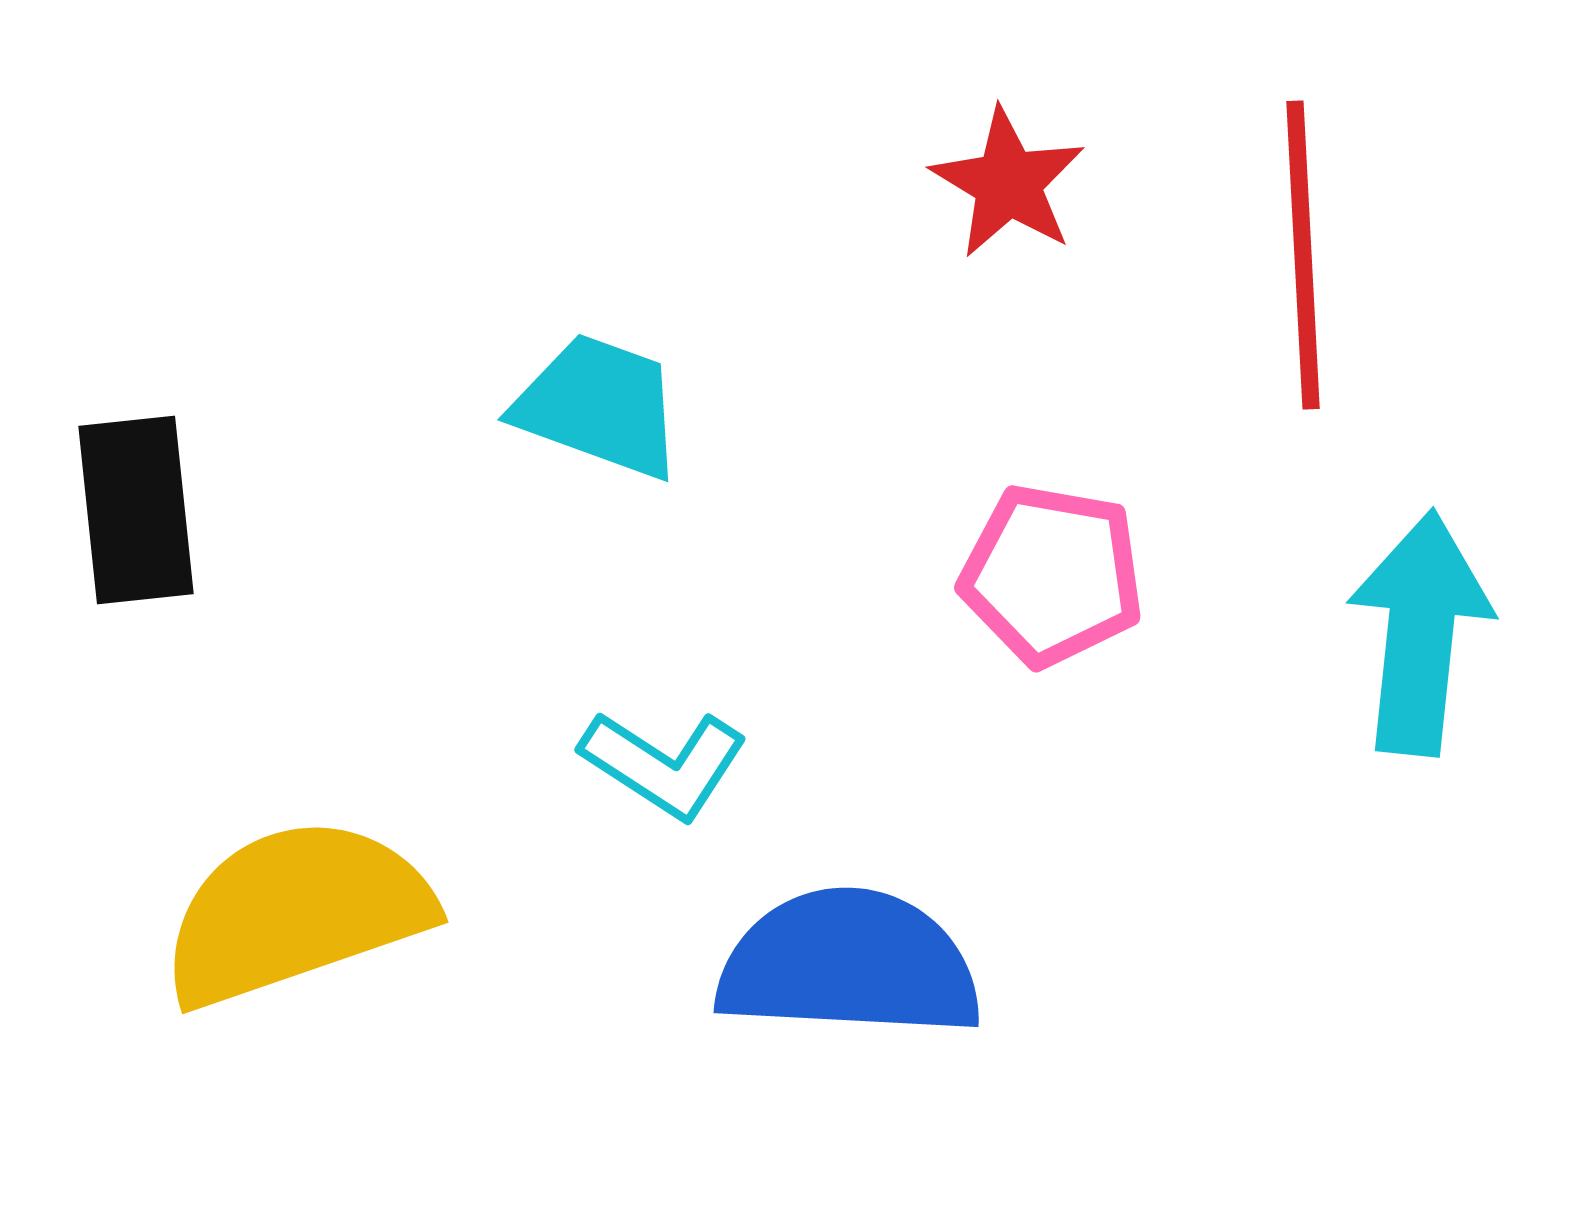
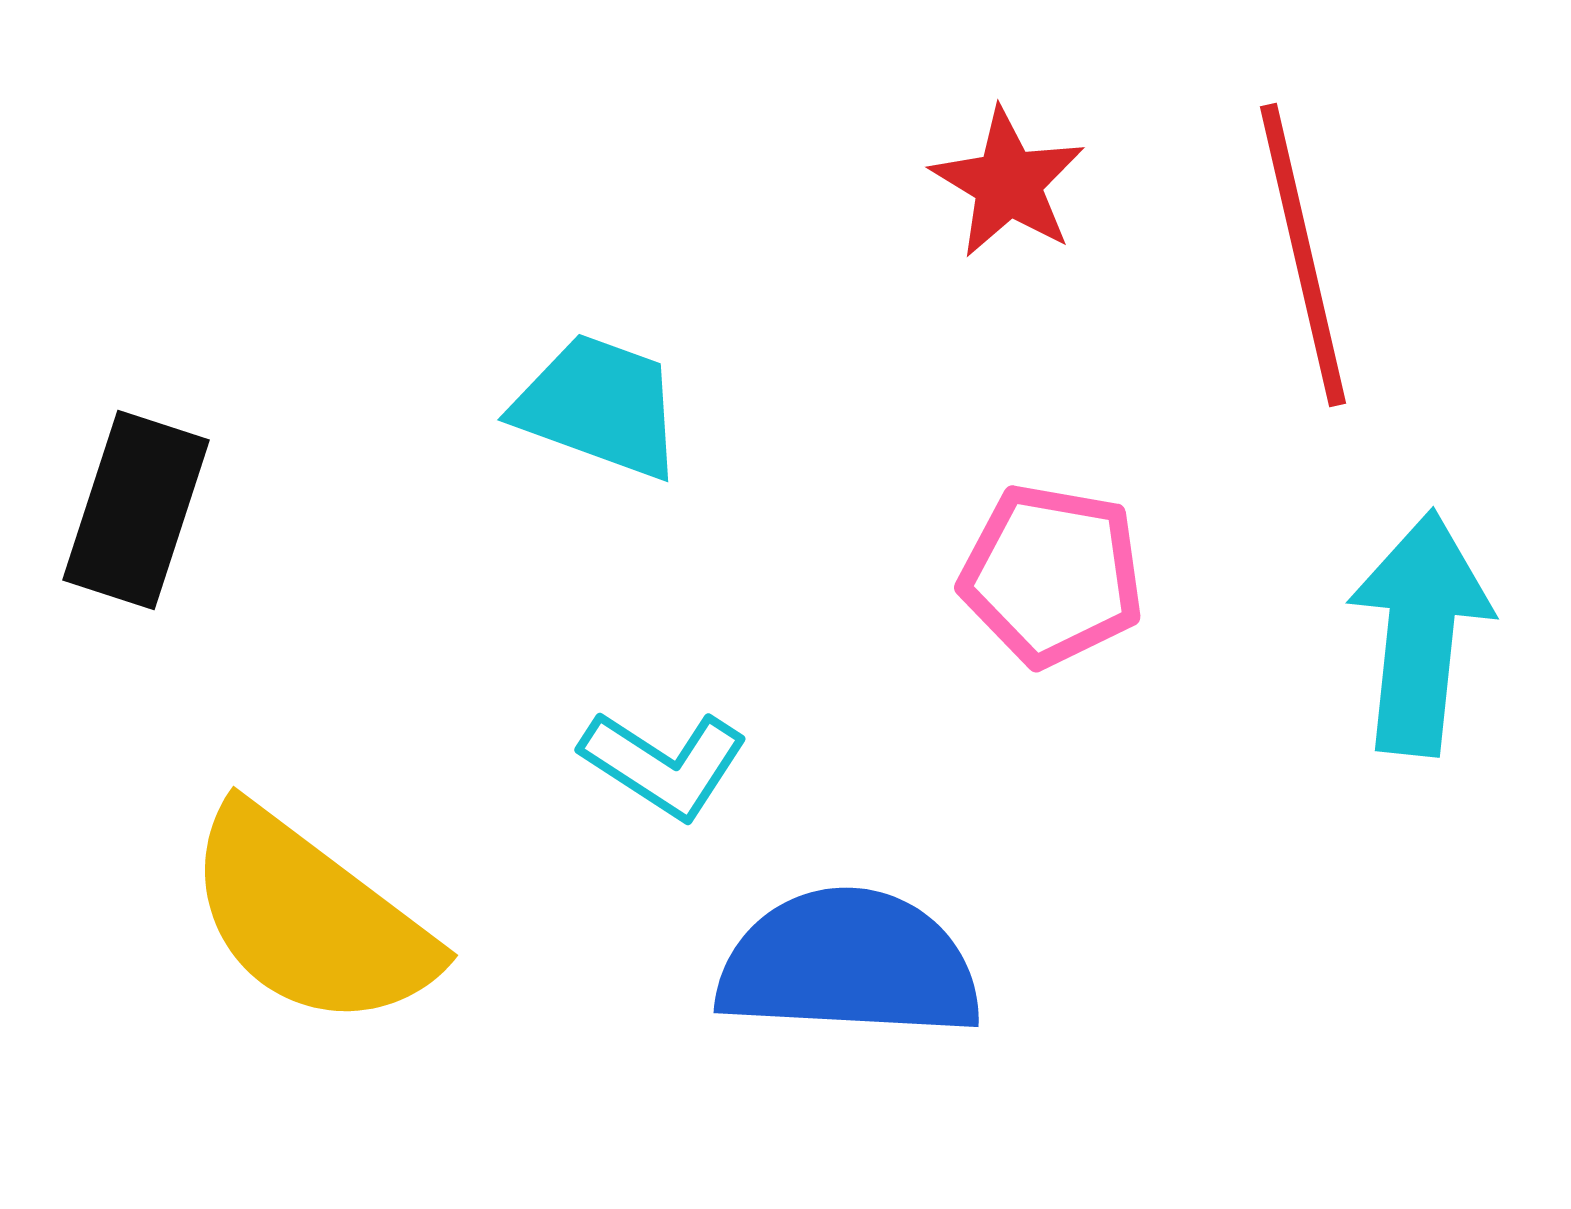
red line: rotated 10 degrees counterclockwise
black rectangle: rotated 24 degrees clockwise
yellow semicircle: moved 14 px right, 6 px down; rotated 124 degrees counterclockwise
